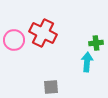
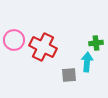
red cross: moved 14 px down
gray square: moved 18 px right, 12 px up
